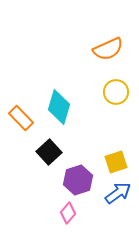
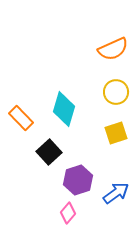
orange semicircle: moved 5 px right
cyan diamond: moved 5 px right, 2 px down
yellow square: moved 29 px up
blue arrow: moved 2 px left
